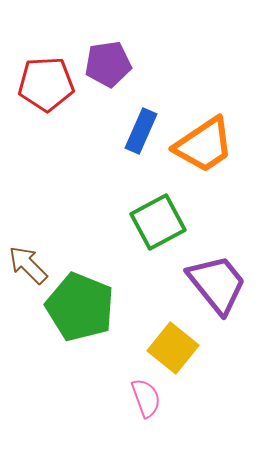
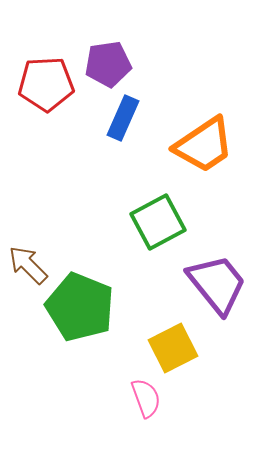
blue rectangle: moved 18 px left, 13 px up
yellow square: rotated 24 degrees clockwise
